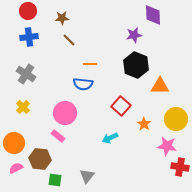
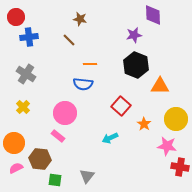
red circle: moved 12 px left, 6 px down
brown star: moved 18 px right, 1 px down; rotated 16 degrees clockwise
